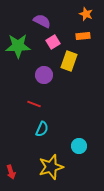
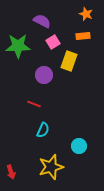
cyan semicircle: moved 1 px right, 1 px down
